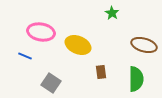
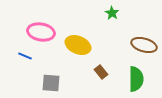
brown rectangle: rotated 32 degrees counterclockwise
gray square: rotated 30 degrees counterclockwise
